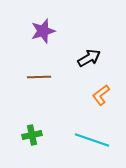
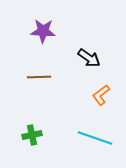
purple star: rotated 20 degrees clockwise
black arrow: rotated 65 degrees clockwise
cyan line: moved 3 px right, 2 px up
